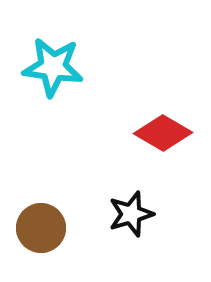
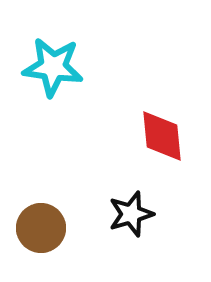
red diamond: moved 1 px left, 3 px down; rotated 54 degrees clockwise
